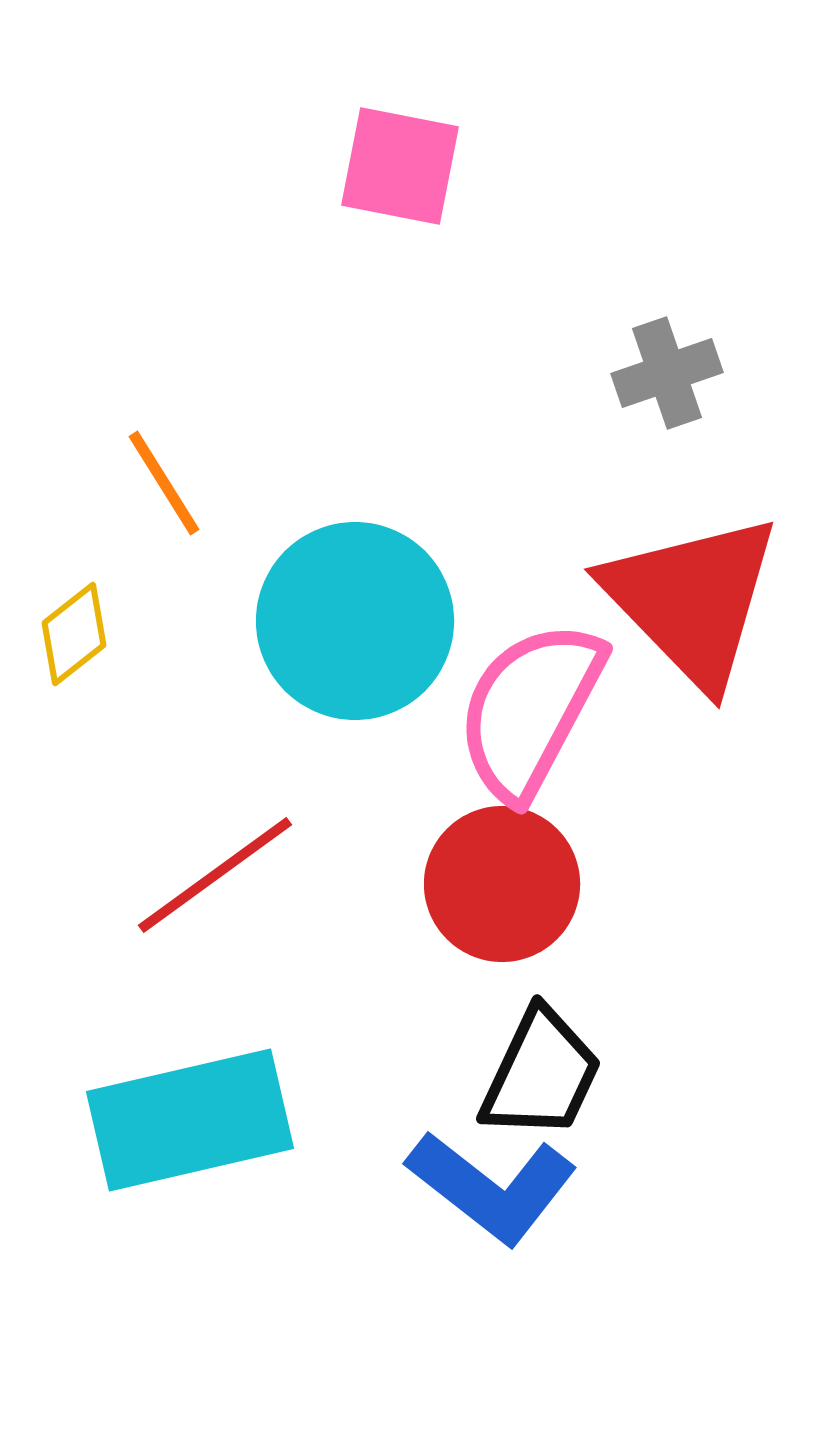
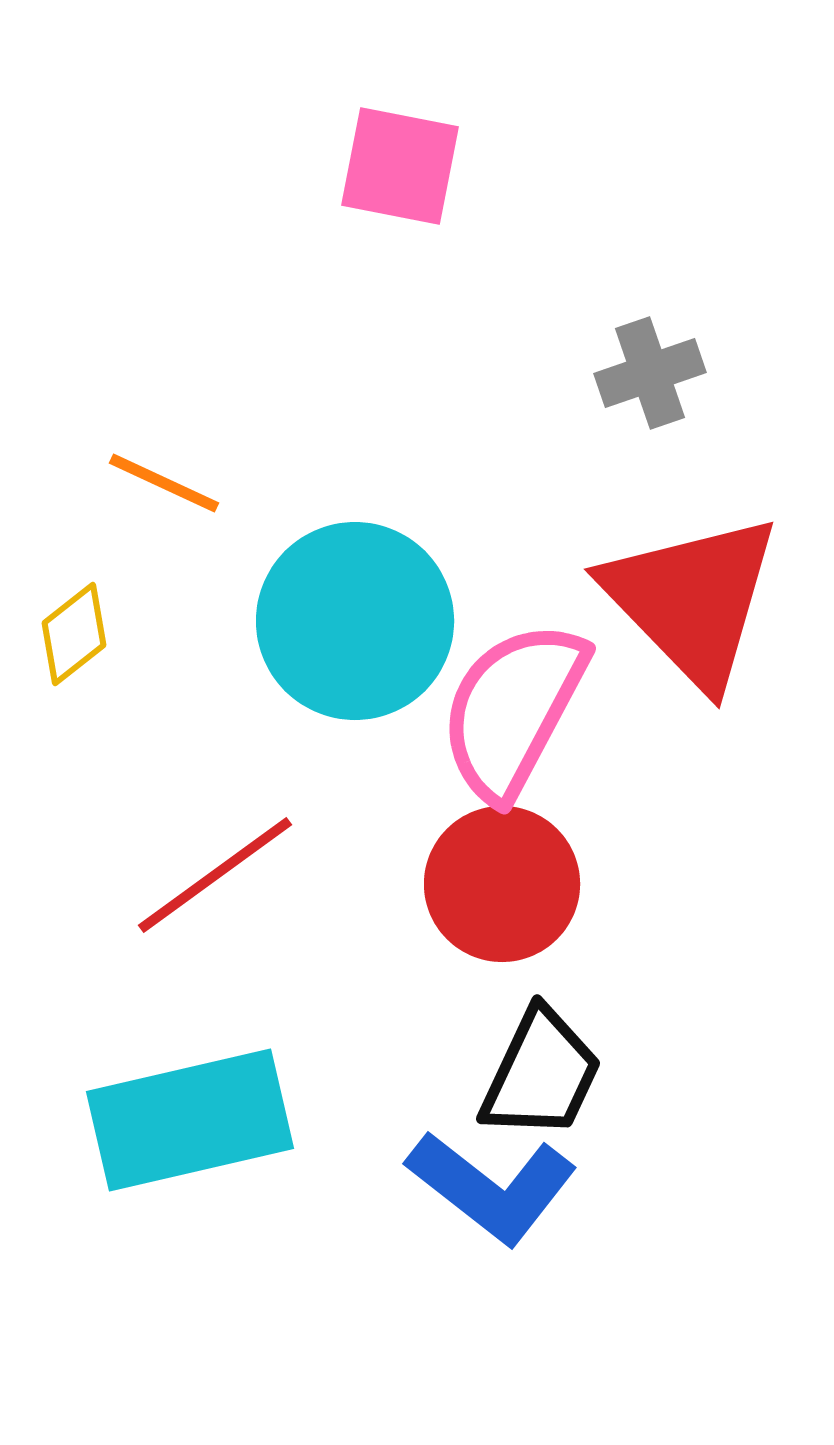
gray cross: moved 17 px left
orange line: rotated 33 degrees counterclockwise
pink semicircle: moved 17 px left
